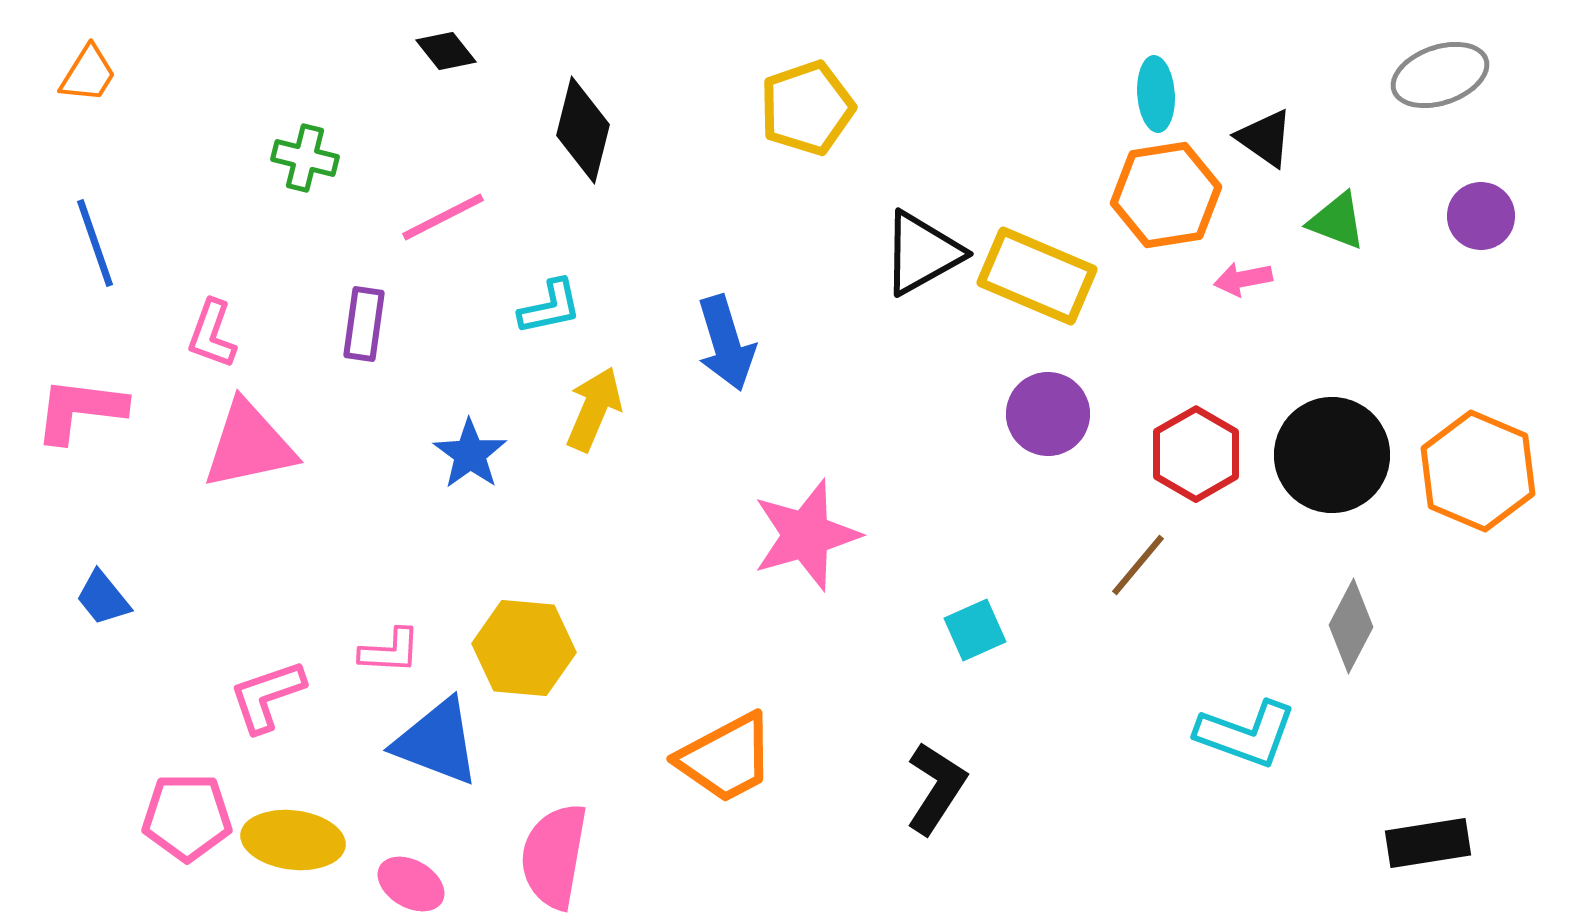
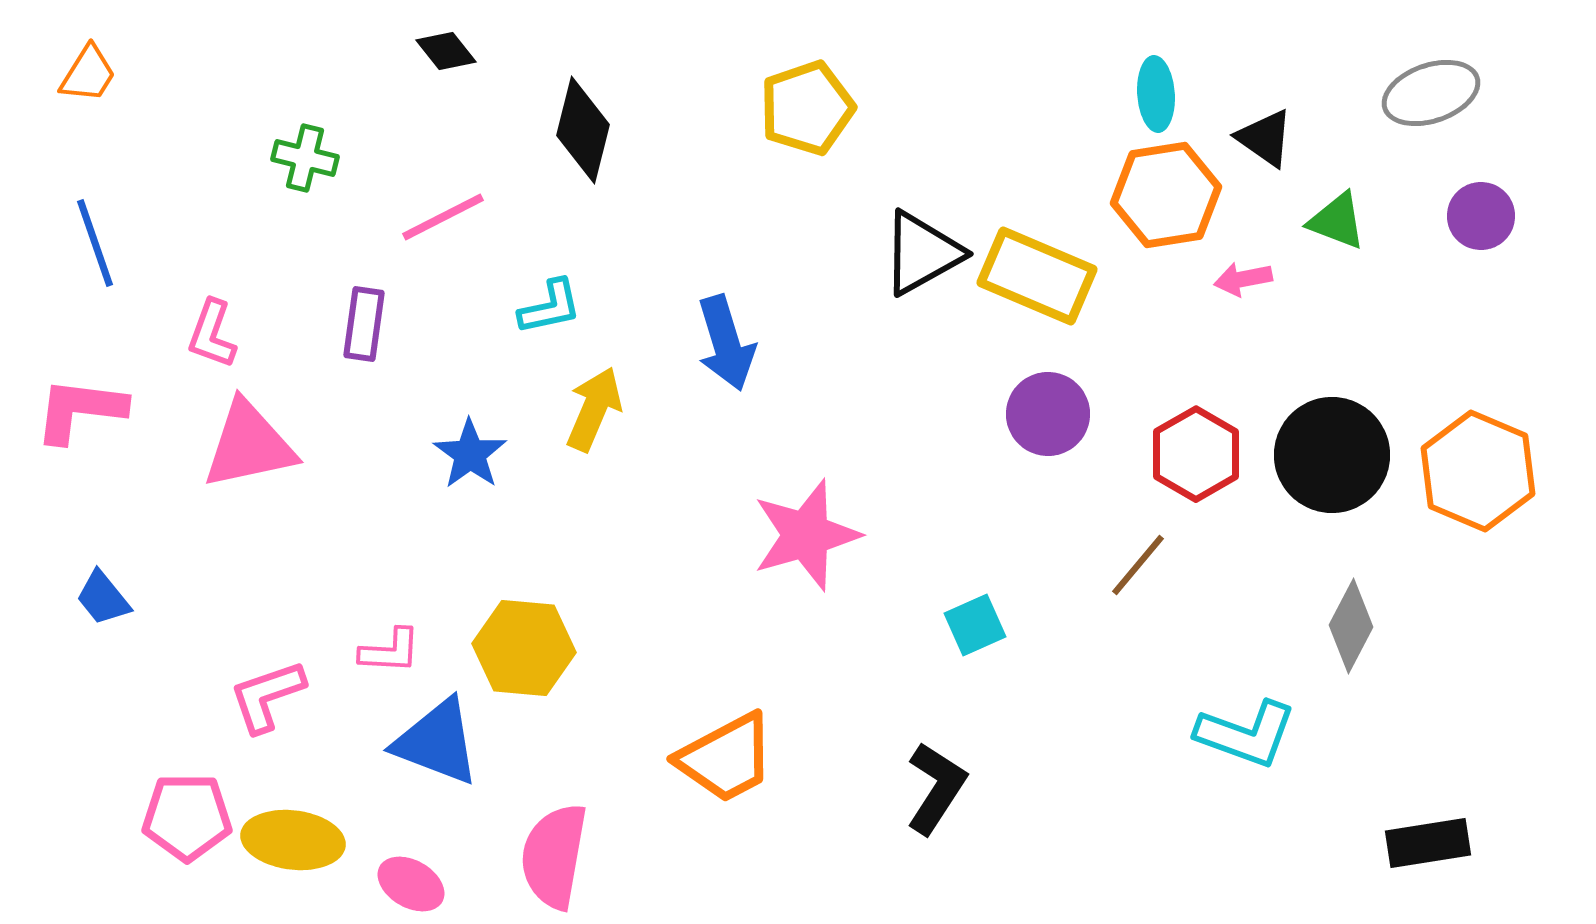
gray ellipse at (1440, 75): moved 9 px left, 18 px down
cyan square at (975, 630): moved 5 px up
